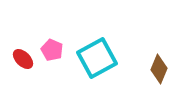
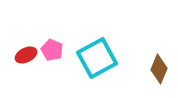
red ellipse: moved 3 px right, 4 px up; rotated 70 degrees counterclockwise
